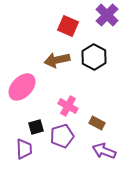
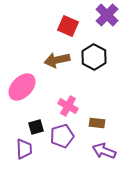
brown rectangle: rotated 21 degrees counterclockwise
